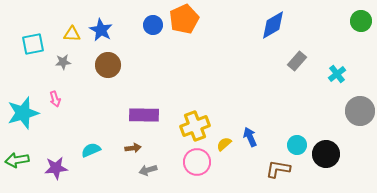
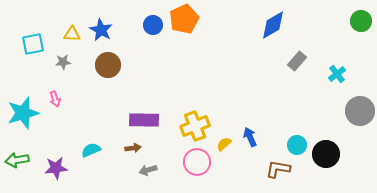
purple rectangle: moved 5 px down
